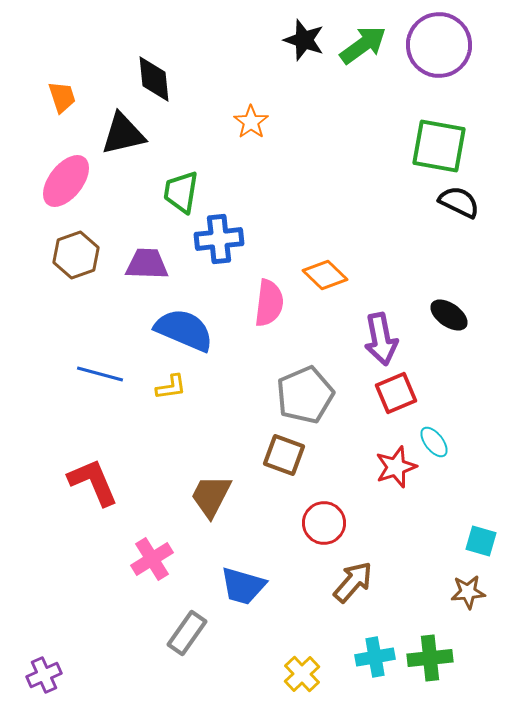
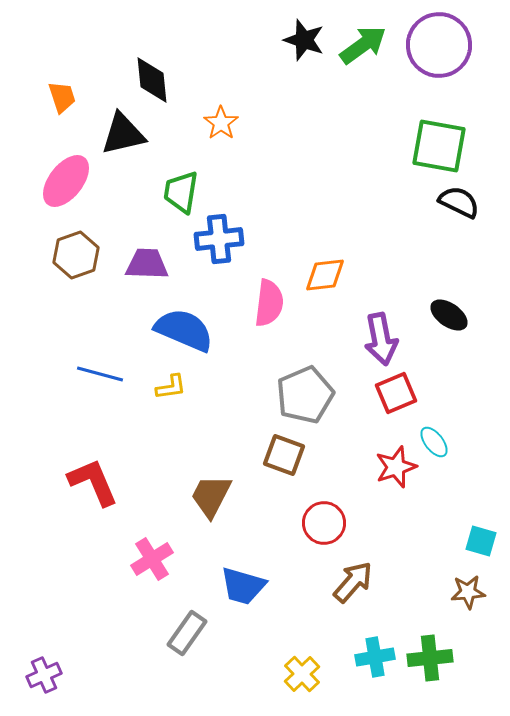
black diamond: moved 2 px left, 1 px down
orange star: moved 30 px left, 1 px down
orange diamond: rotated 51 degrees counterclockwise
